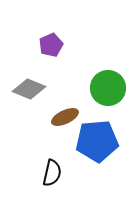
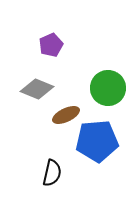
gray diamond: moved 8 px right
brown ellipse: moved 1 px right, 2 px up
